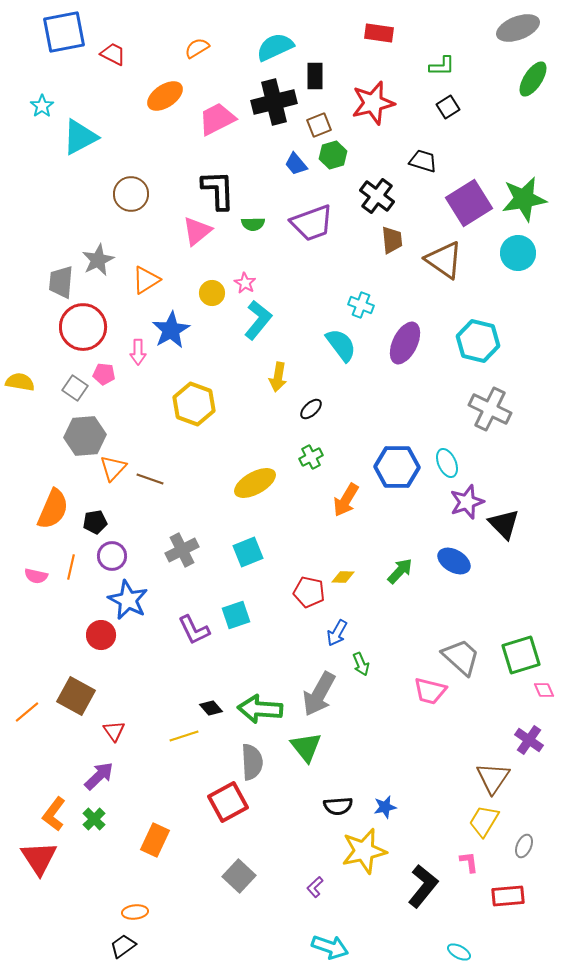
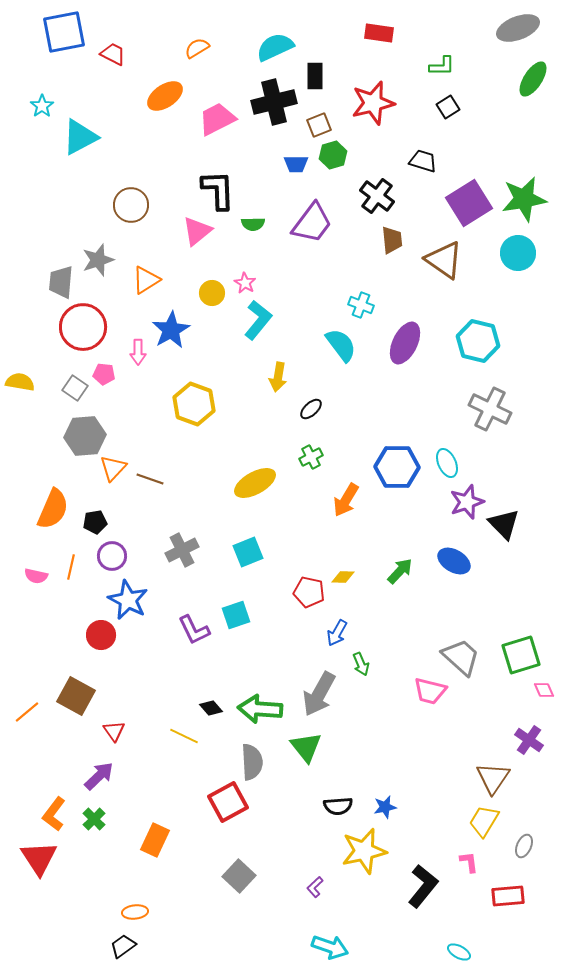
blue trapezoid at (296, 164): rotated 50 degrees counterclockwise
brown circle at (131, 194): moved 11 px down
purple trapezoid at (312, 223): rotated 33 degrees counterclockwise
gray star at (98, 260): rotated 8 degrees clockwise
yellow line at (184, 736): rotated 44 degrees clockwise
